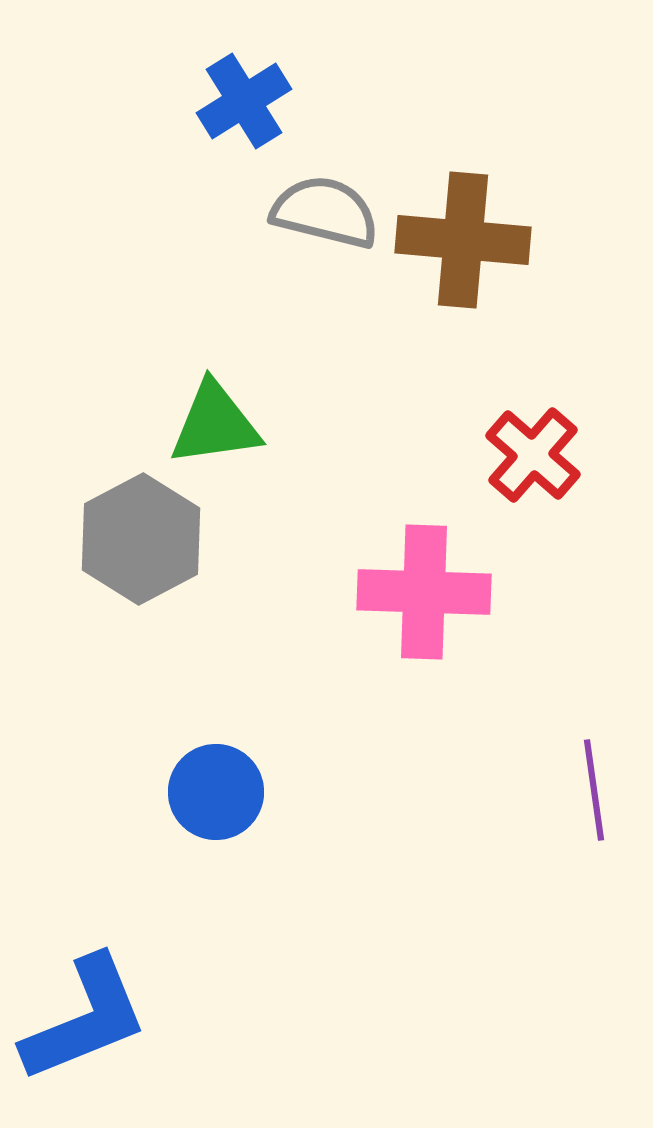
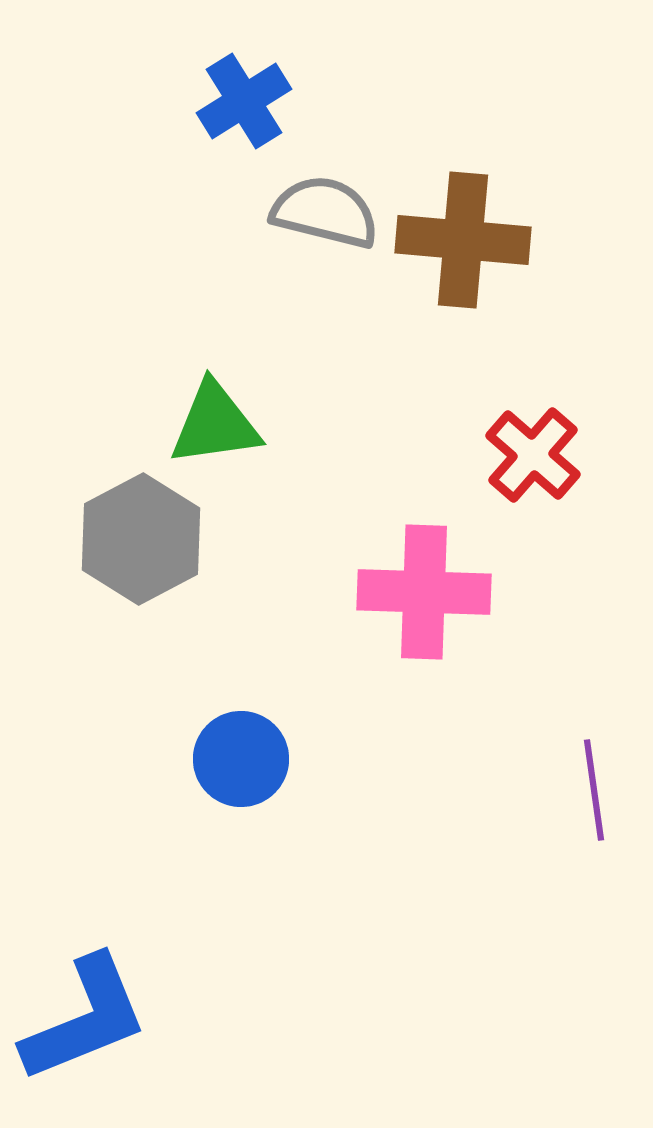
blue circle: moved 25 px right, 33 px up
